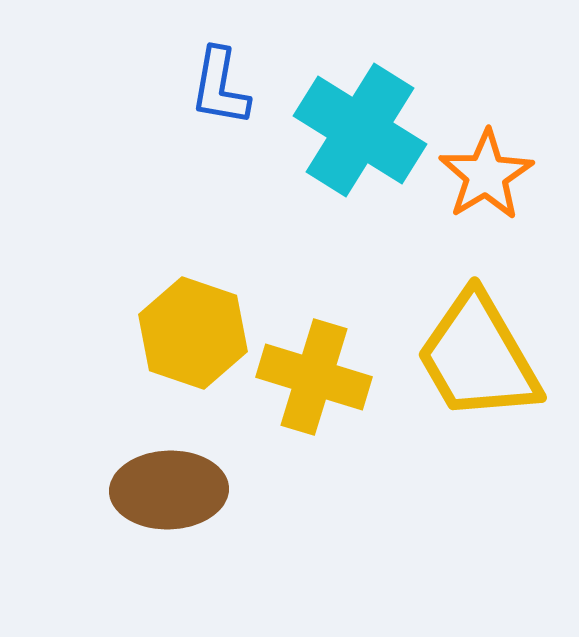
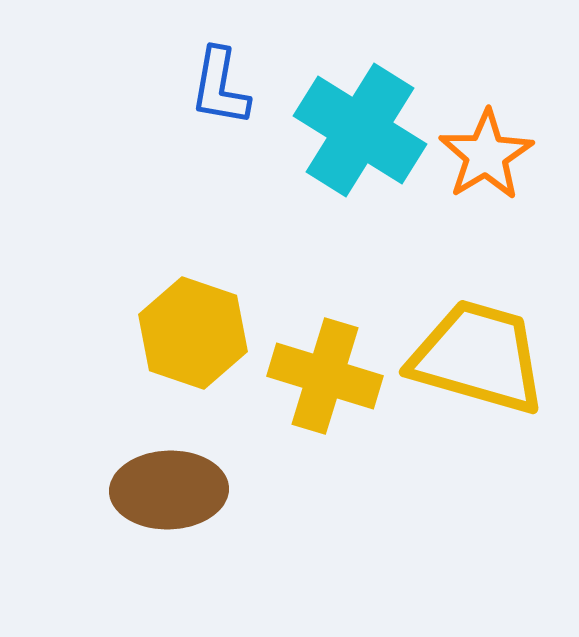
orange star: moved 20 px up
yellow trapezoid: rotated 136 degrees clockwise
yellow cross: moved 11 px right, 1 px up
